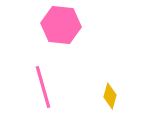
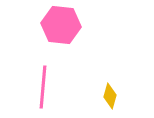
pink line: rotated 21 degrees clockwise
